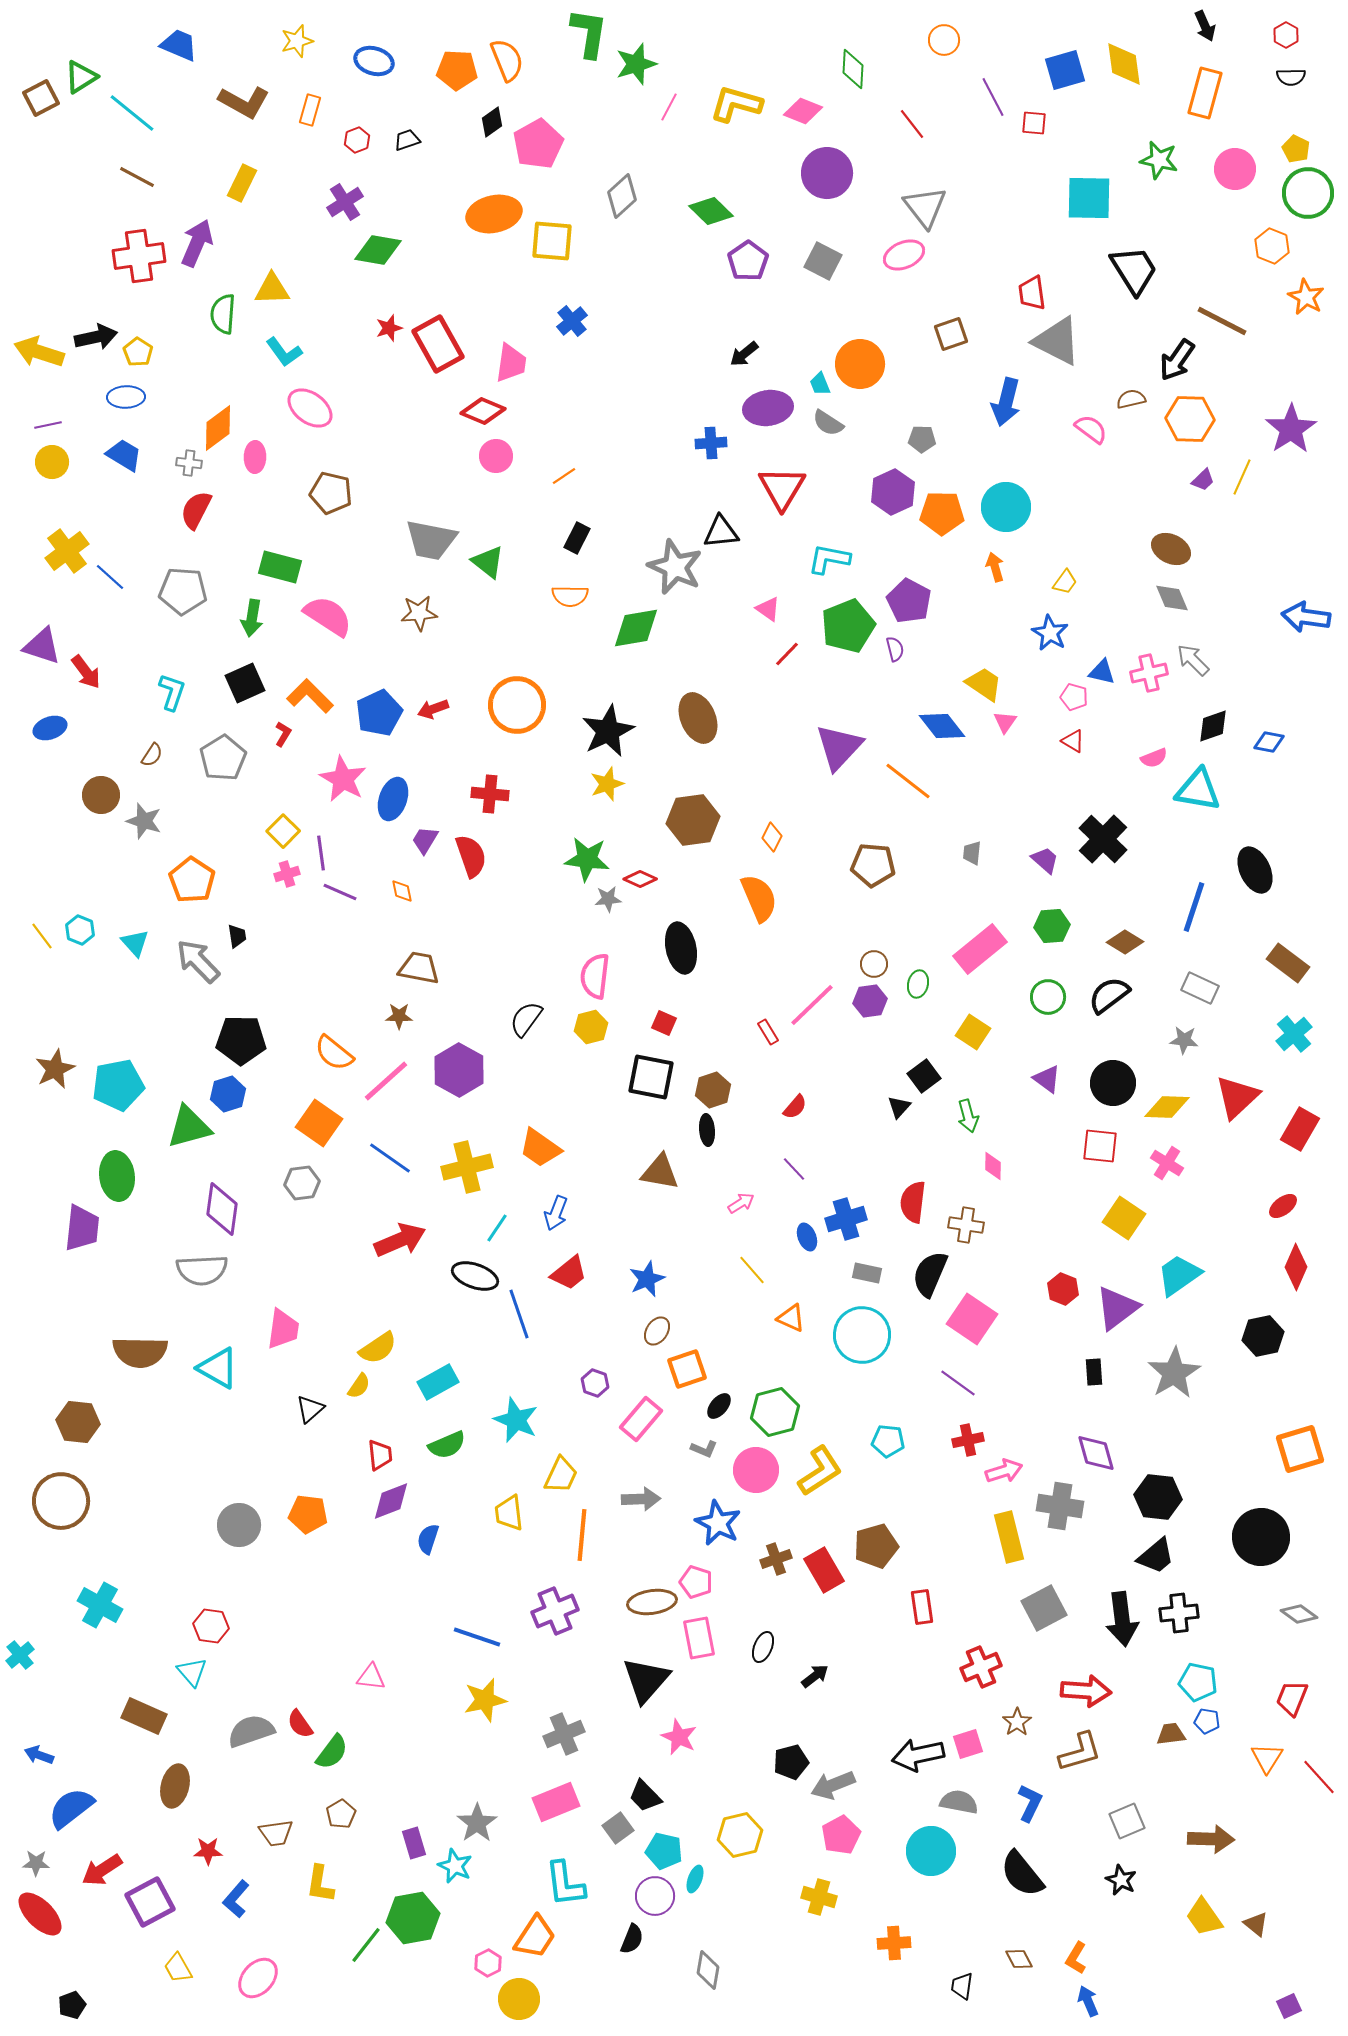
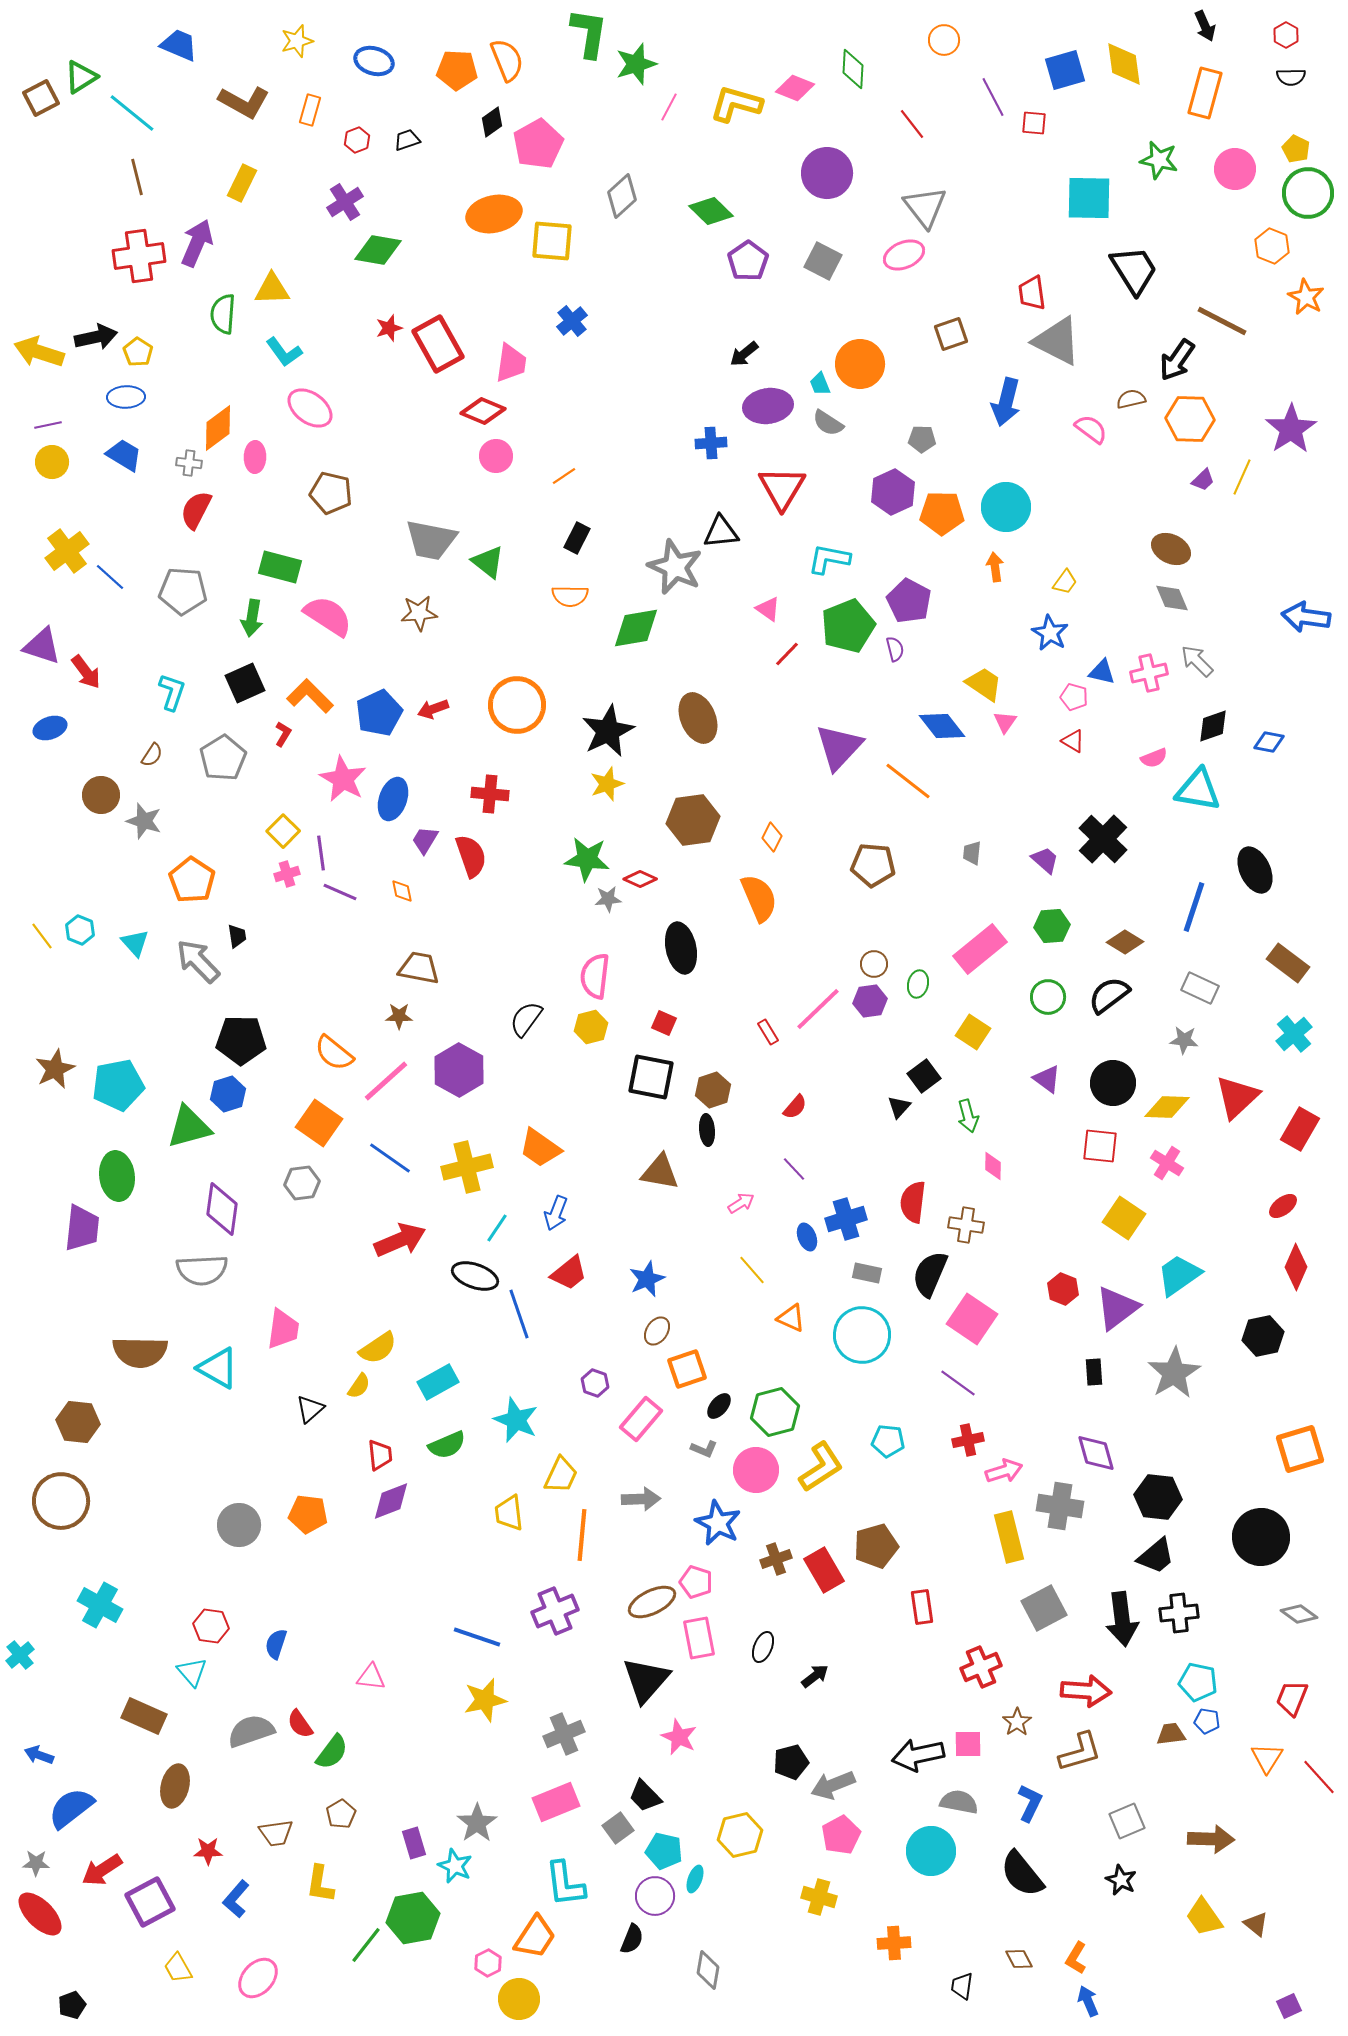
pink diamond at (803, 111): moved 8 px left, 23 px up
brown line at (137, 177): rotated 48 degrees clockwise
purple ellipse at (768, 408): moved 2 px up
orange arrow at (995, 567): rotated 8 degrees clockwise
gray arrow at (1193, 660): moved 4 px right, 1 px down
pink line at (812, 1005): moved 6 px right, 4 px down
yellow L-shape at (820, 1471): moved 1 px right, 4 px up
blue semicircle at (428, 1539): moved 152 px left, 105 px down
brown ellipse at (652, 1602): rotated 18 degrees counterclockwise
pink square at (968, 1744): rotated 16 degrees clockwise
